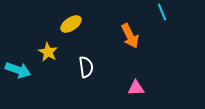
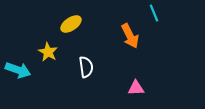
cyan line: moved 8 px left, 1 px down
